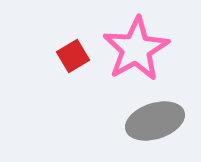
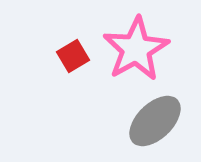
gray ellipse: rotated 26 degrees counterclockwise
